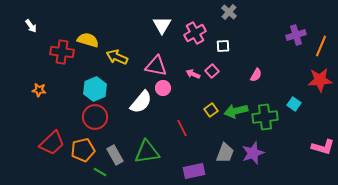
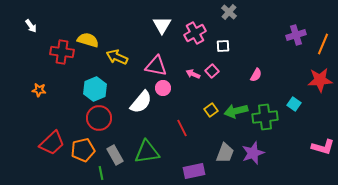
orange line: moved 2 px right, 2 px up
red circle: moved 4 px right, 1 px down
green line: moved 1 px right, 1 px down; rotated 48 degrees clockwise
